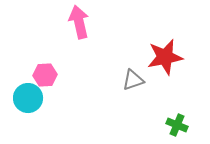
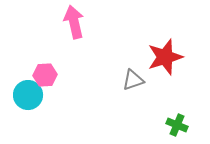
pink arrow: moved 5 px left
red star: rotated 6 degrees counterclockwise
cyan circle: moved 3 px up
